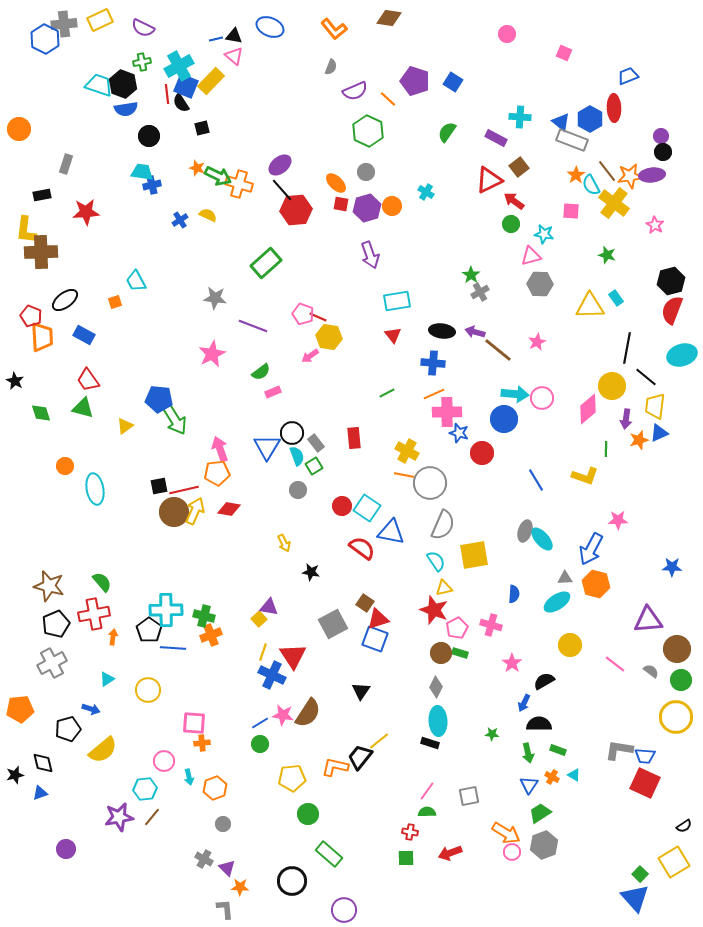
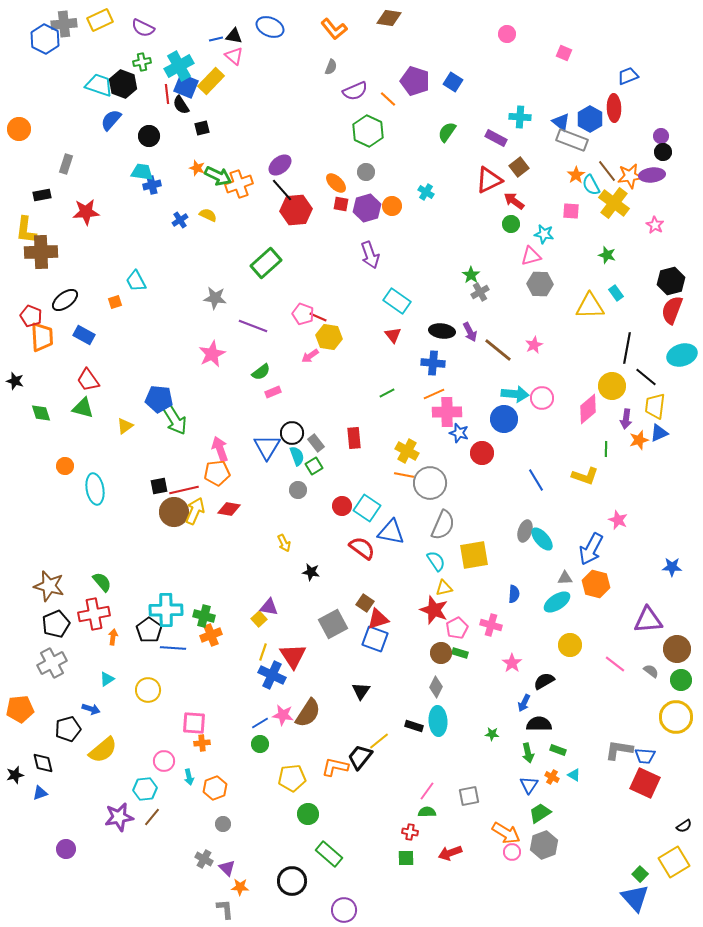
black semicircle at (181, 103): moved 2 px down
blue semicircle at (126, 109): moved 15 px left, 11 px down; rotated 140 degrees clockwise
orange cross at (239, 184): rotated 36 degrees counterclockwise
cyan rectangle at (616, 298): moved 5 px up
cyan rectangle at (397, 301): rotated 44 degrees clockwise
purple arrow at (475, 332): moved 5 px left; rotated 132 degrees counterclockwise
pink star at (537, 342): moved 3 px left, 3 px down
black star at (15, 381): rotated 12 degrees counterclockwise
pink star at (618, 520): rotated 24 degrees clockwise
black rectangle at (430, 743): moved 16 px left, 17 px up
